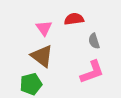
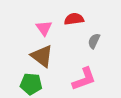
gray semicircle: rotated 42 degrees clockwise
pink L-shape: moved 8 px left, 7 px down
green pentagon: rotated 20 degrees clockwise
